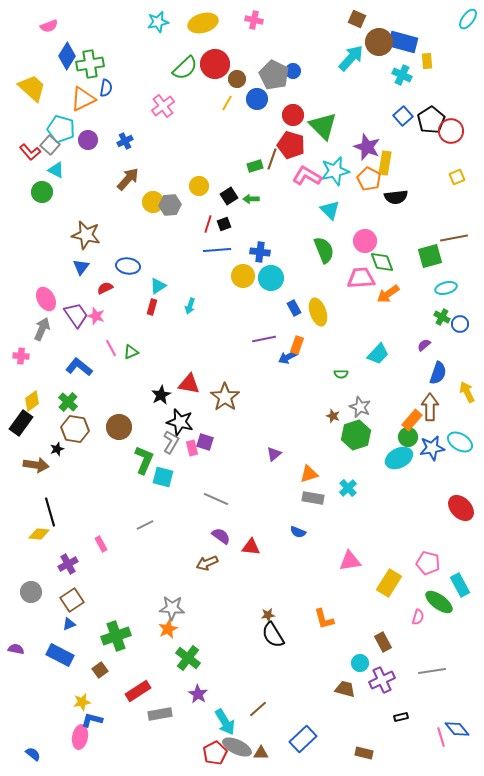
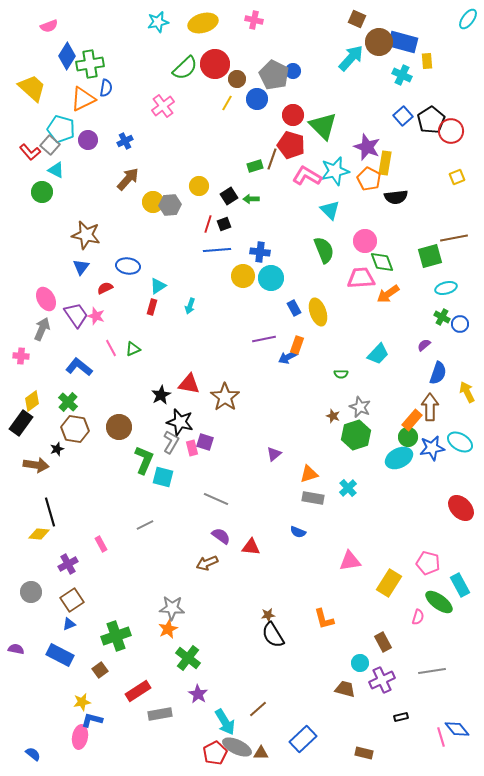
green triangle at (131, 352): moved 2 px right, 3 px up
